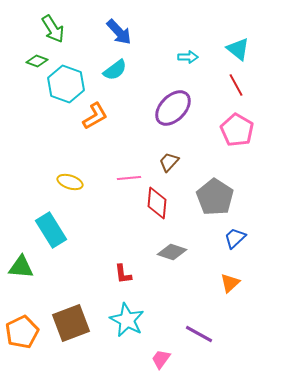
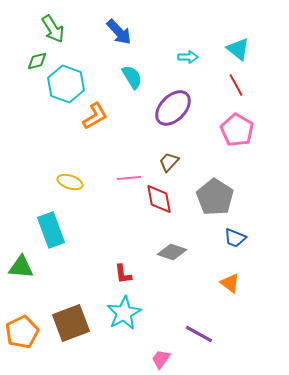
green diamond: rotated 35 degrees counterclockwise
cyan semicircle: moved 17 px right, 7 px down; rotated 85 degrees counterclockwise
red diamond: moved 2 px right, 4 px up; rotated 16 degrees counterclockwise
cyan rectangle: rotated 12 degrees clockwise
blue trapezoid: rotated 115 degrees counterclockwise
orange triangle: rotated 40 degrees counterclockwise
cyan star: moved 3 px left, 7 px up; rotated 16 degrees clockwise
